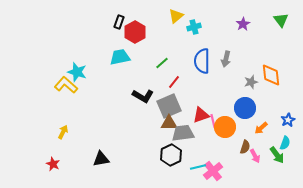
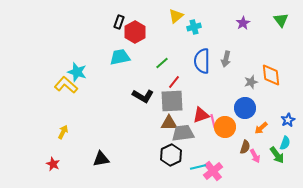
purple star: moved 1 px up
gray square: moved 3 px right, 5 px up; rotated 20 degrees clockwise
